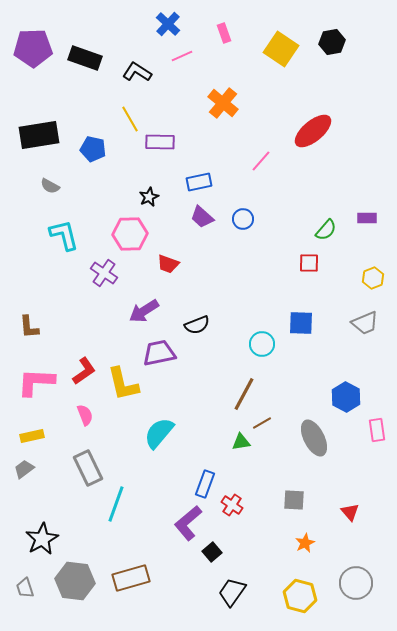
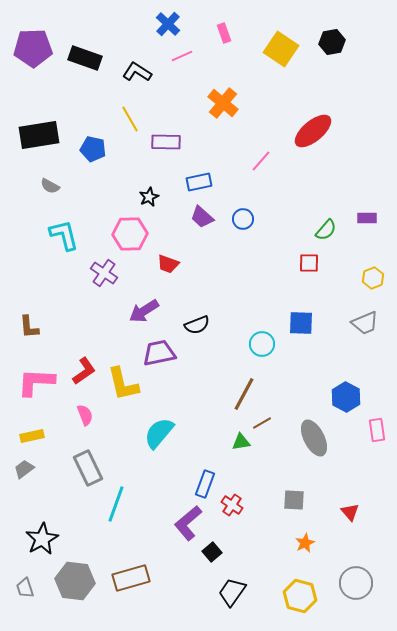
purple rectangle at (160, 142): moved 6 px right
